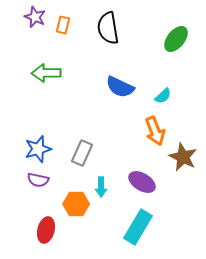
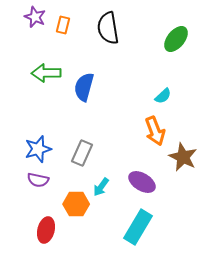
blue semicircle: moved 36 px left; rotated 80 degrees clockwise
cyan arrow: rotated 36 degrees clockwise
